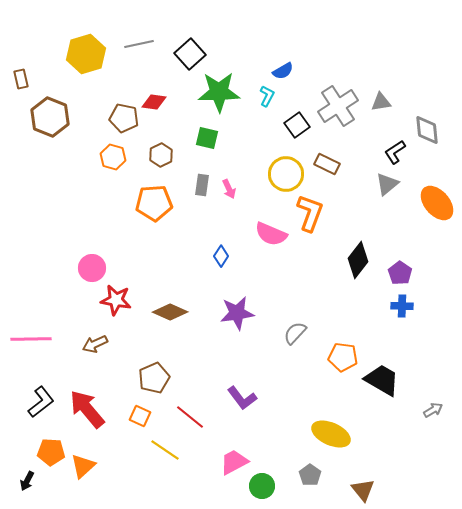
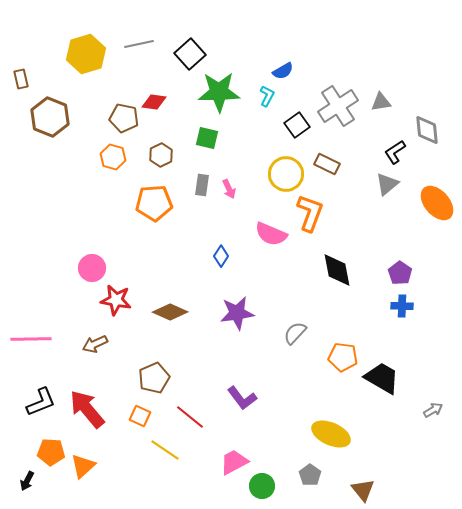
black diamond at (358, 260): moved 21 px left, 10 px down; rotated 48 degrees counterclockwise
black trapezoid at (382, 380): moved 2 px up
black L-shape at (41, 402): rotated 16 degrees clockwise
